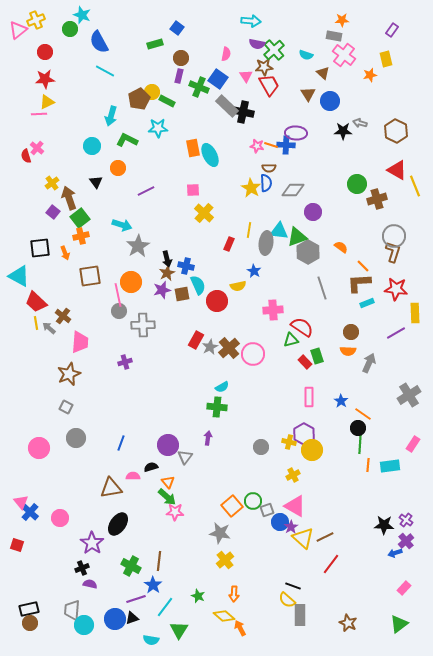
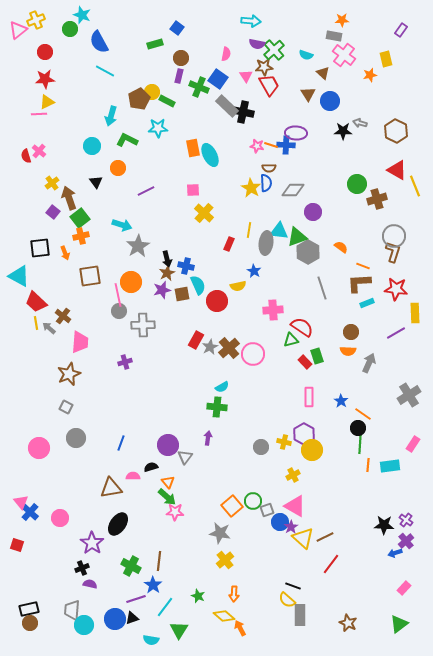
purple rectangle at (392, 30): moved 9 px right
pink cross at (37, 148): moved 2 px right, 3 px down
orange line at (363, 266): rotated 24 degrees counterclockwise
yellow cross at (289, 442): moved 5 px left
